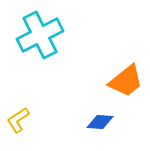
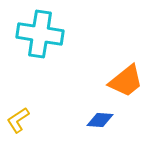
cyan cross: moved 1 px up; rotated 36 degrees clockwise
blue diamond: moved 2 px up
